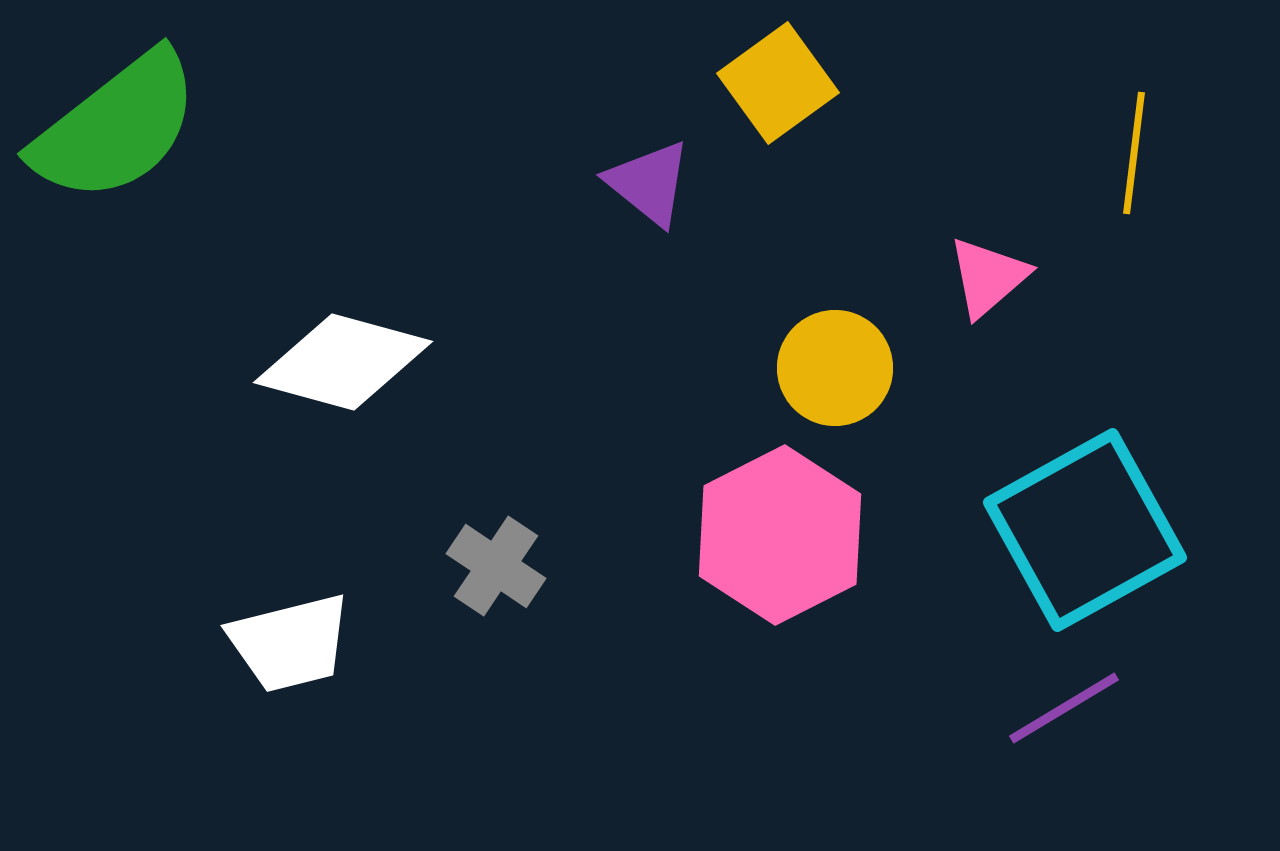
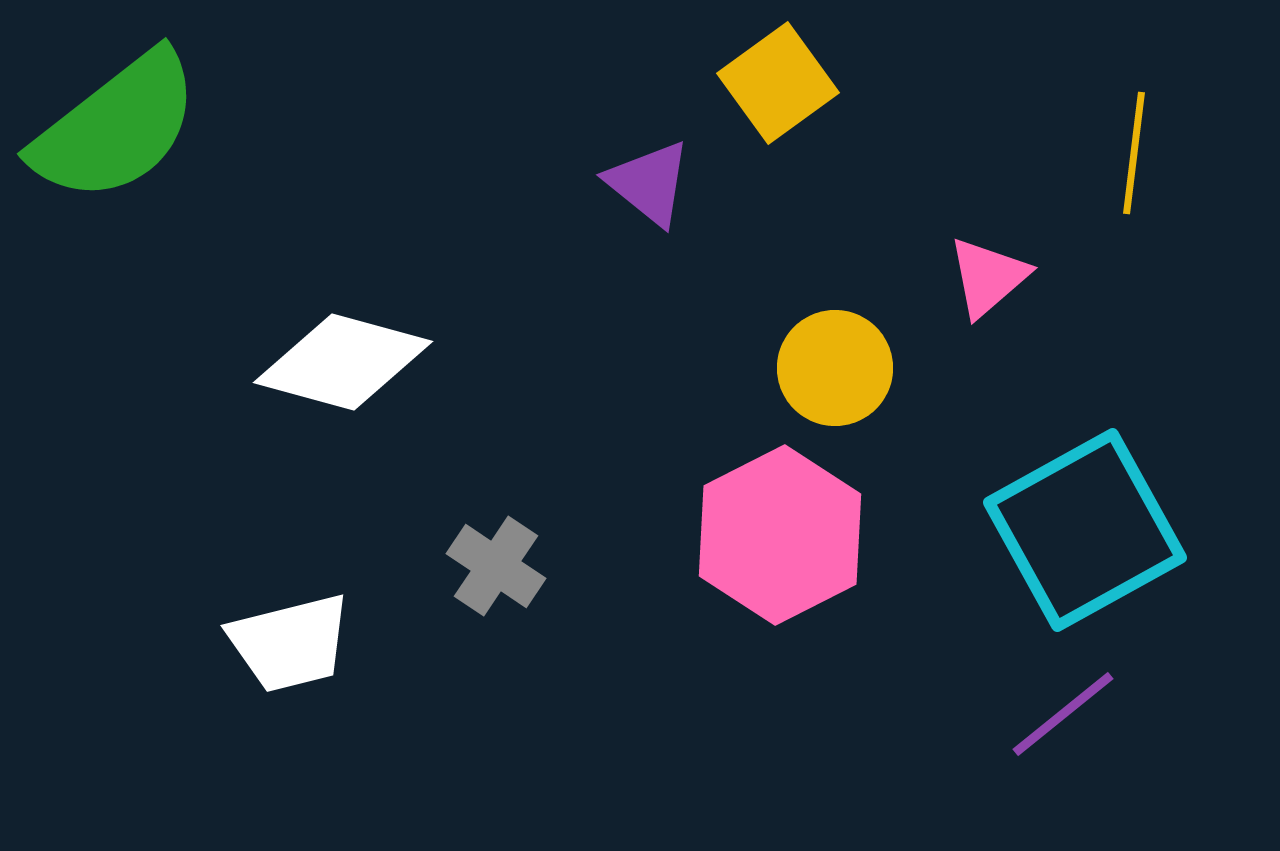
purple line: moved 1 px left, 6 px down; rotated 8 degrees counterclockwise
